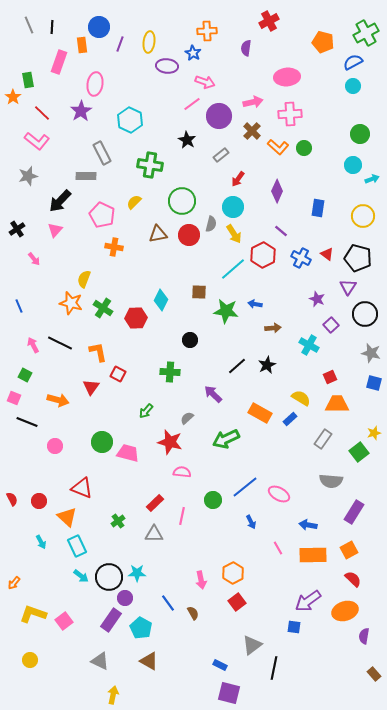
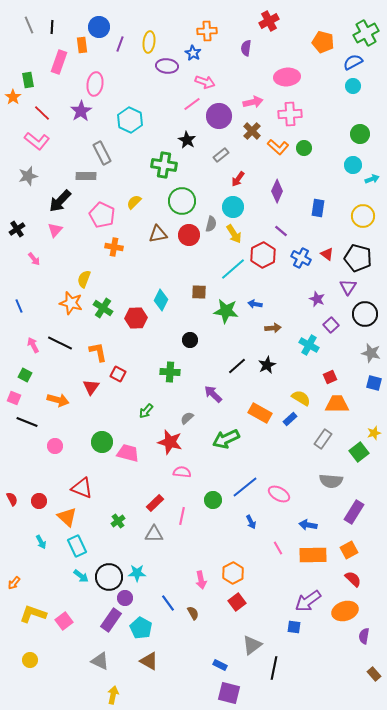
green cross at (150, 165): moved 14 px right
